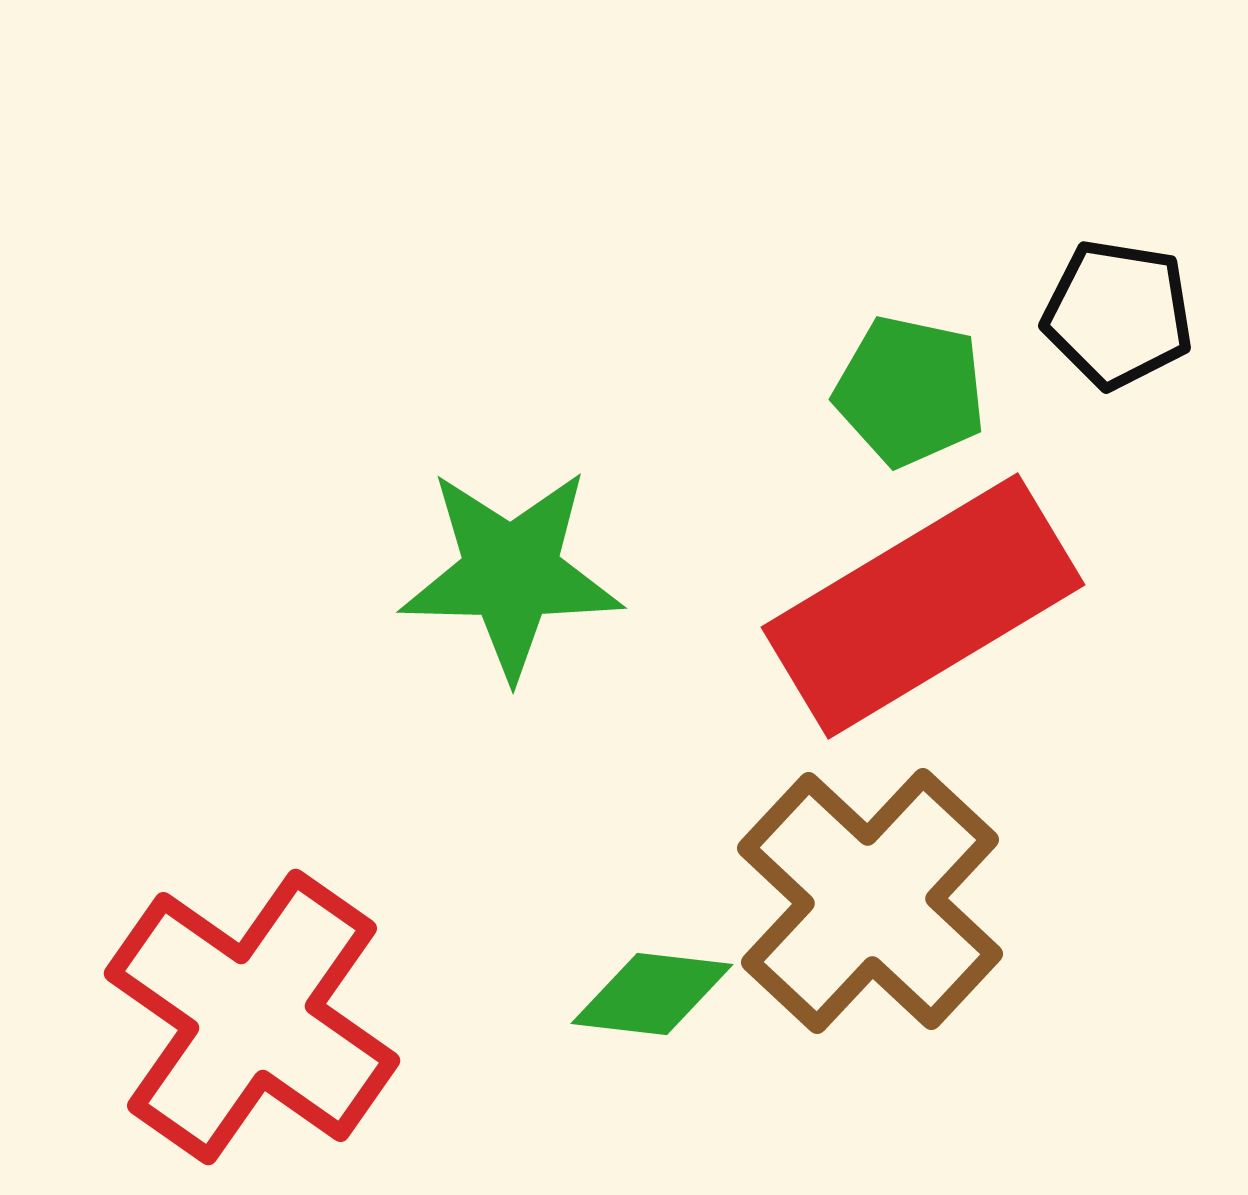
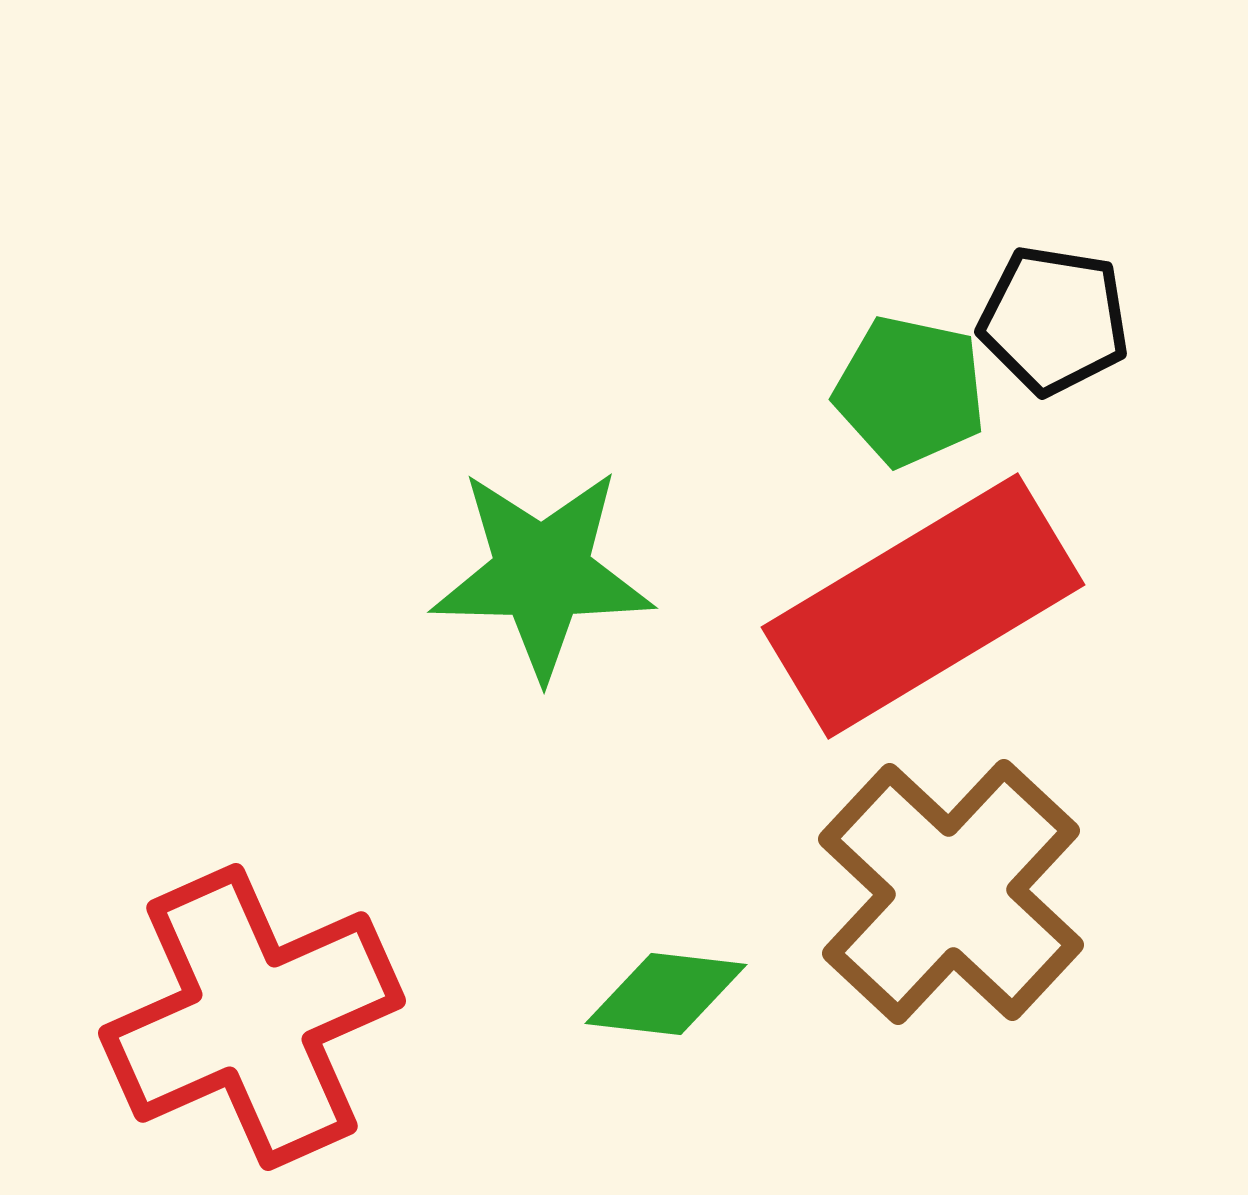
black pentagon: moved 64 px left, 6 px down
green star: moved 31 px right
brown cross: moved 81 px right, 9 px up
green diamond: moved 14 px right
red cross: rotated 31 degrees clockwise
